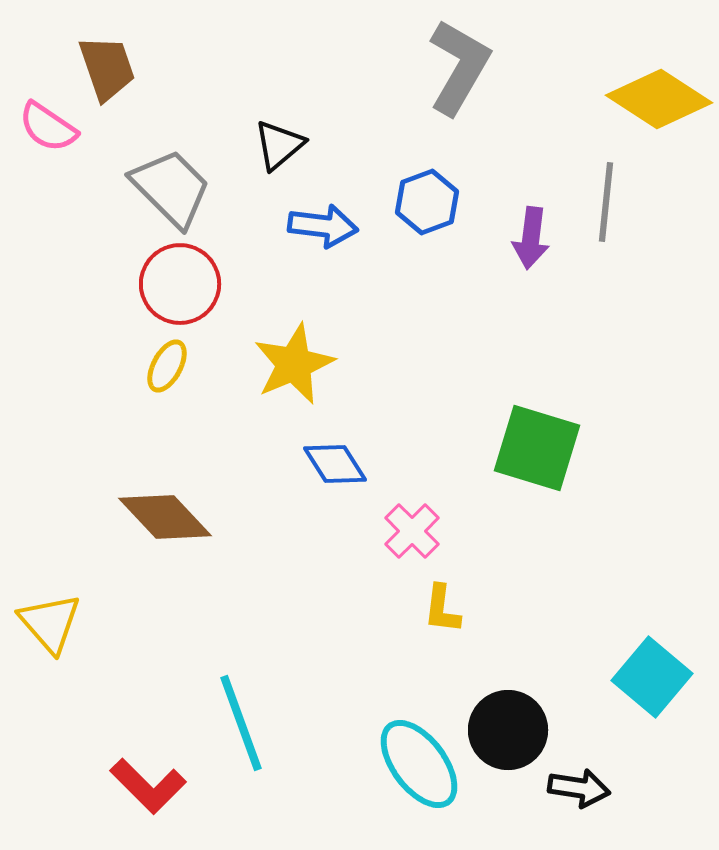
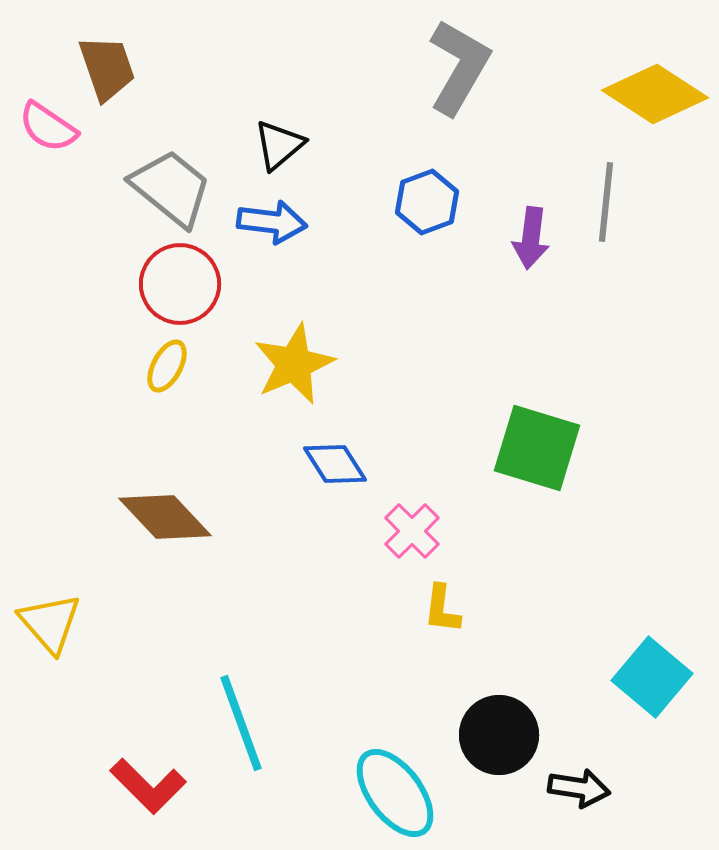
yellow diamond: moved 4 px left, 5 px up
gray trapezoid: rotated 6 degrees counterclockwise
blue arrow: moved 51 px left, 4 px up
black circle: moved 9 px left, 5 px down
cyan ellipse: moved 24 px left, 29 px down
